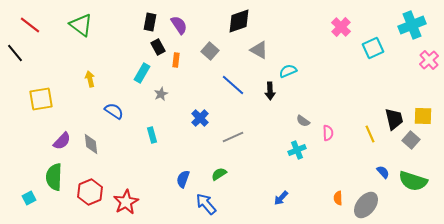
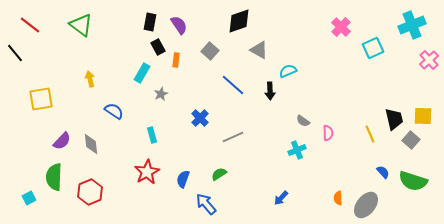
red star at (126, 202): moved 21 px right, 30 px up
